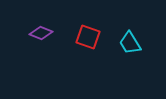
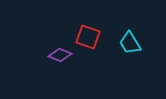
purple diamond: moved 19 px right, 22 px down
